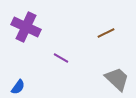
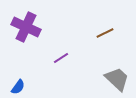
brown line: moved 1 px left
purple line: rotated 63 degrees counterclockwise
